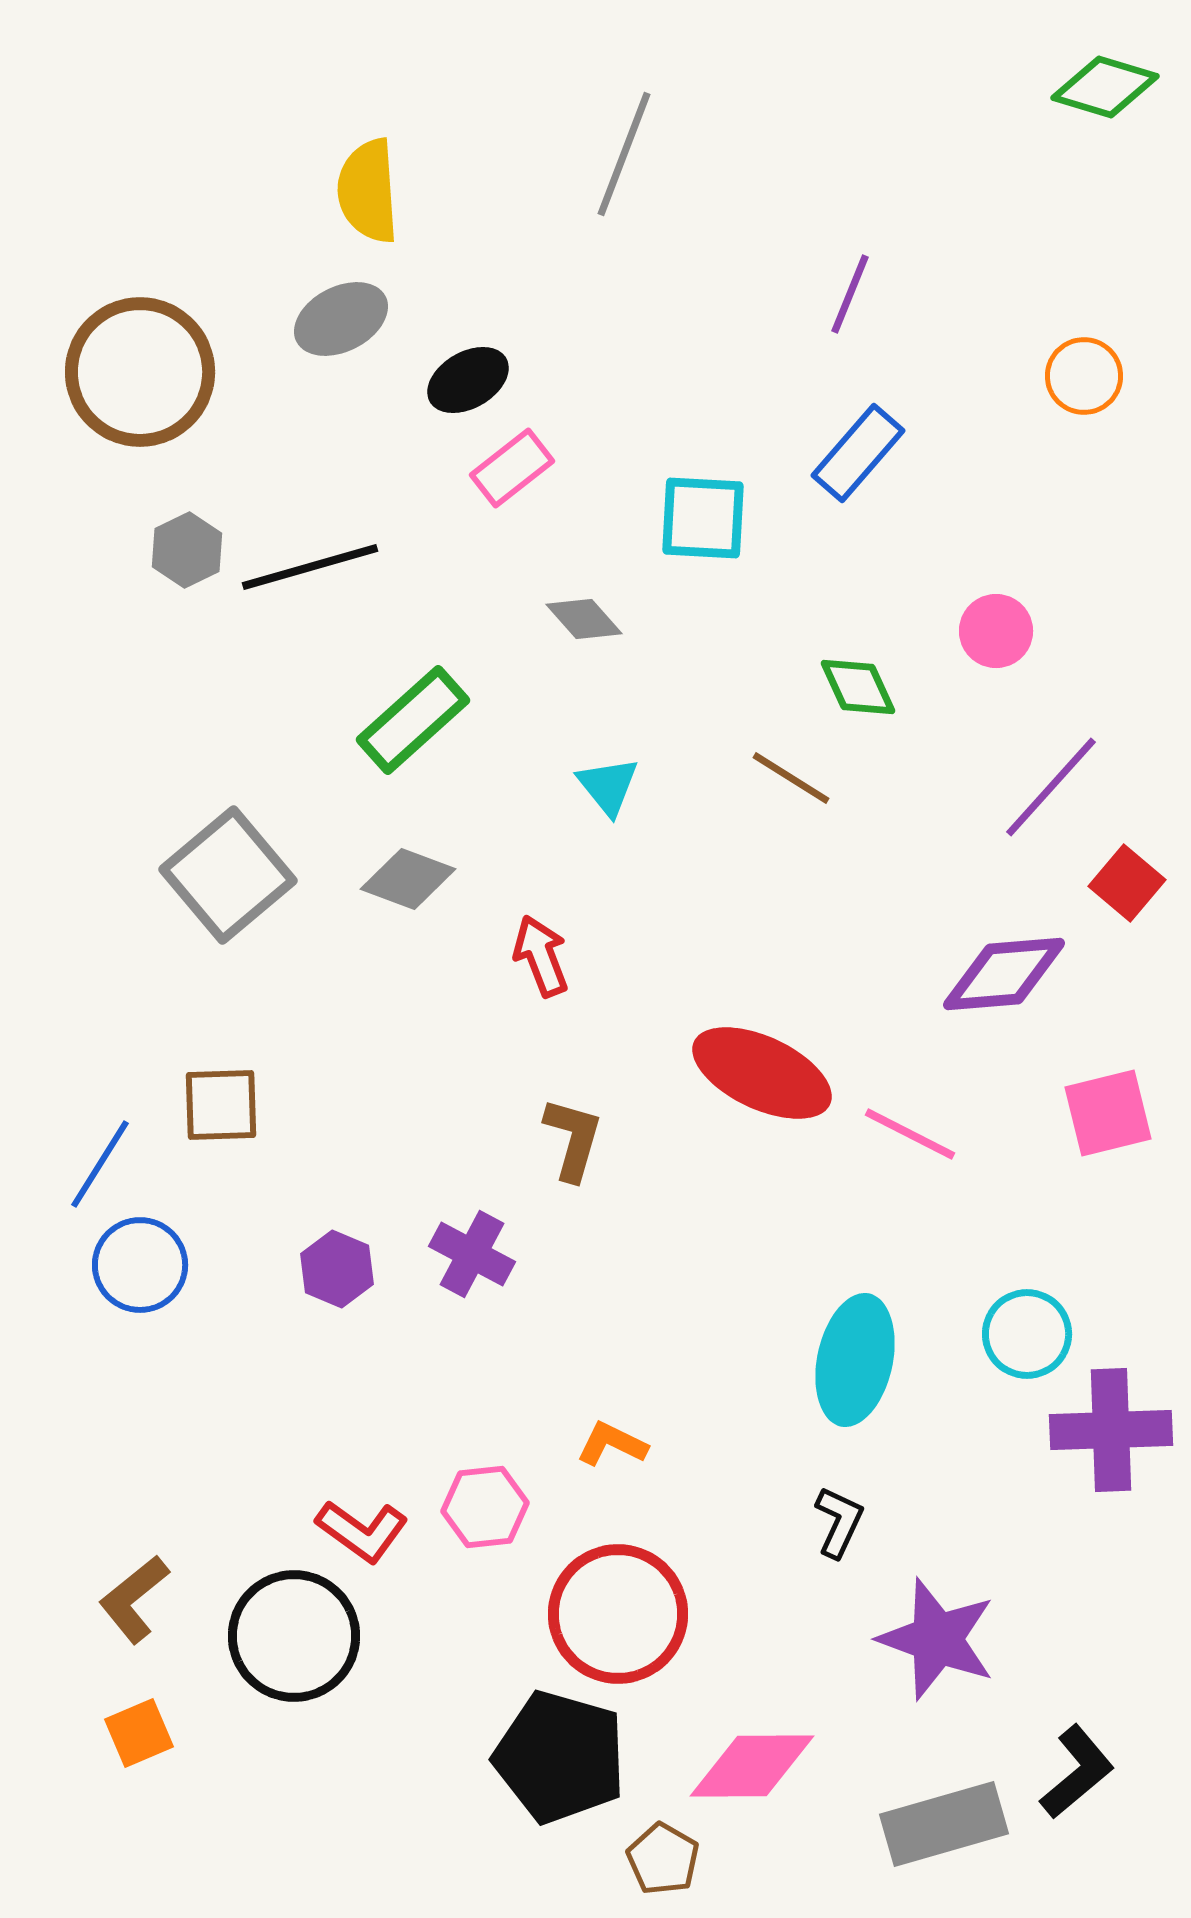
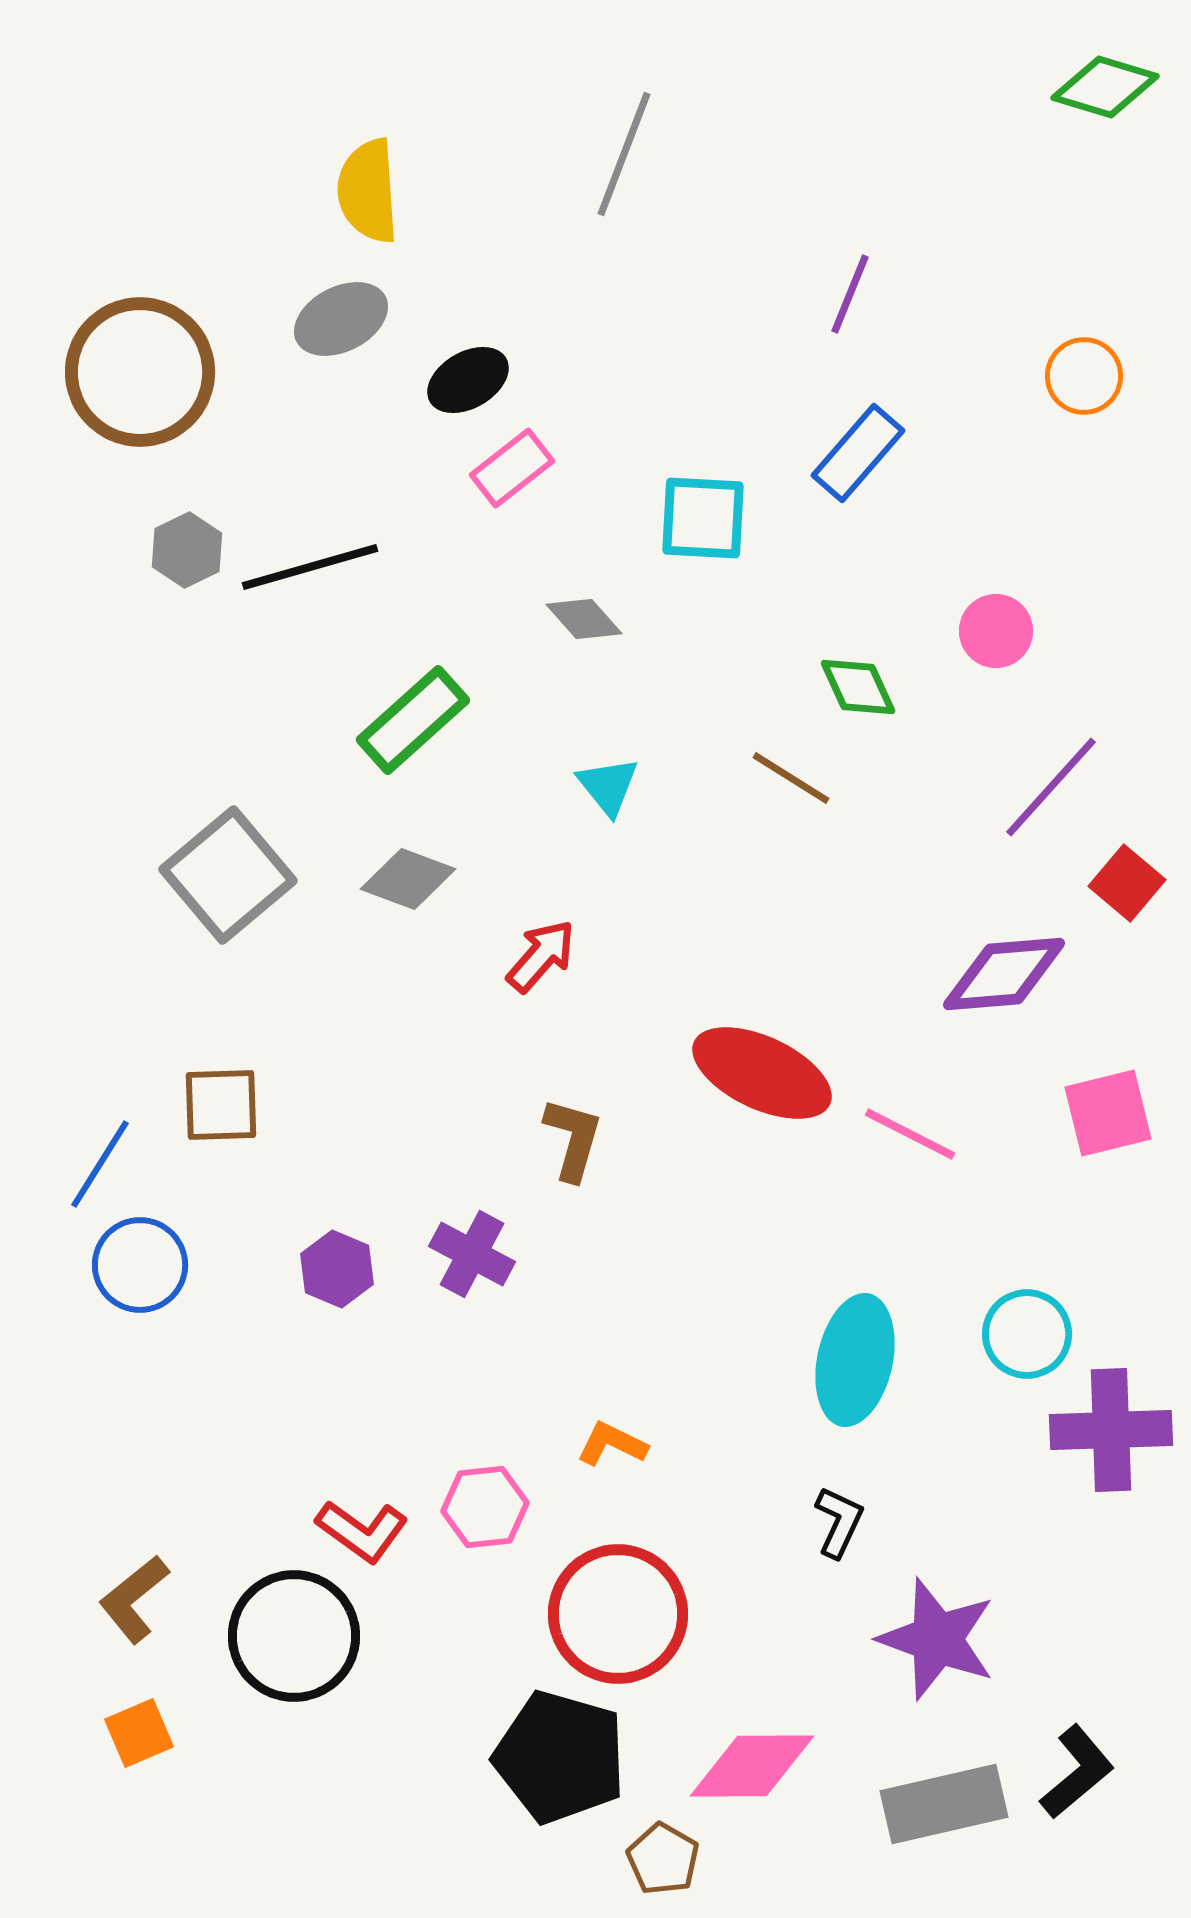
red arrow at (541, 956): rotated 62 degrees clockwise
gray rectangle at (944, 1824): moved 20 px up; rotated 3 degrees clockwise
